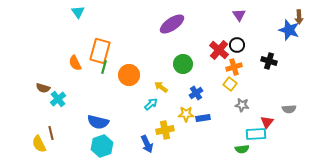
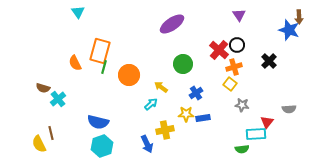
black cross: rotated 28 degrees clockwise
